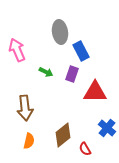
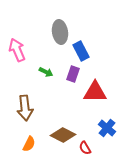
purple rectangle: moved 1 px right
brown diamond: rotated 65 degrees clockwise
orange semicircle: moved 3 px down; rotated 14 degrees clockwise
red semicircle: moved 1 px up
